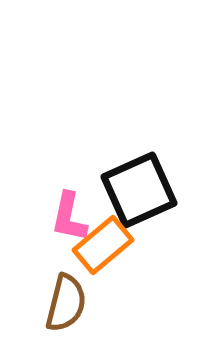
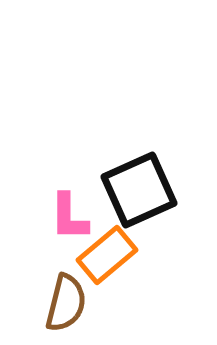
pink L-shape: rotated 12 degrees counterclockwise
orange rectangle: moved 4 px right, 10 px down
